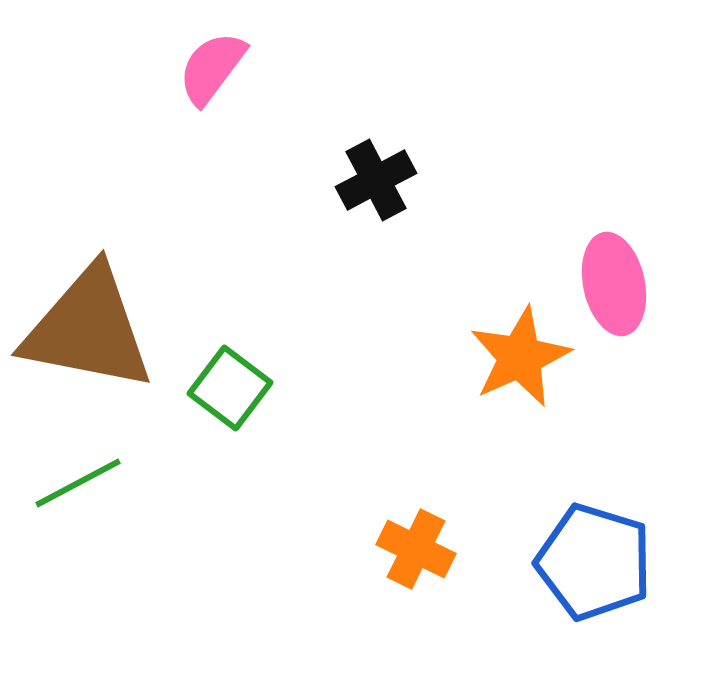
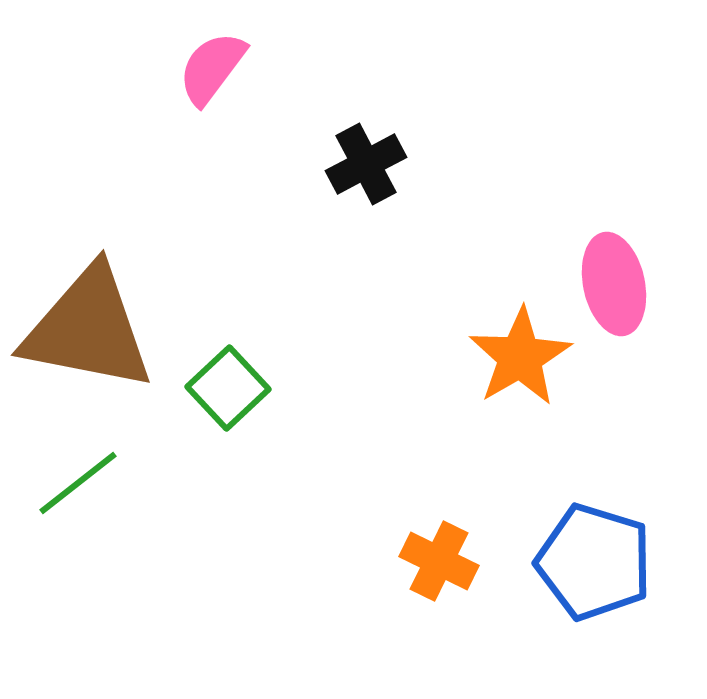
black cross: moved 10 px left, 16 px up
orange star: rotated 6 degrees counterclockwise
green square: moved 2 px left; rotated 10 degrees clockwise
green line: rotated 10 degrees counterclockwise
orange cross: moved 23 px right, 12 px down
